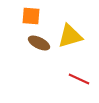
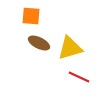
yellow triangle: moved 12 px down
red line: moved 2 px up
